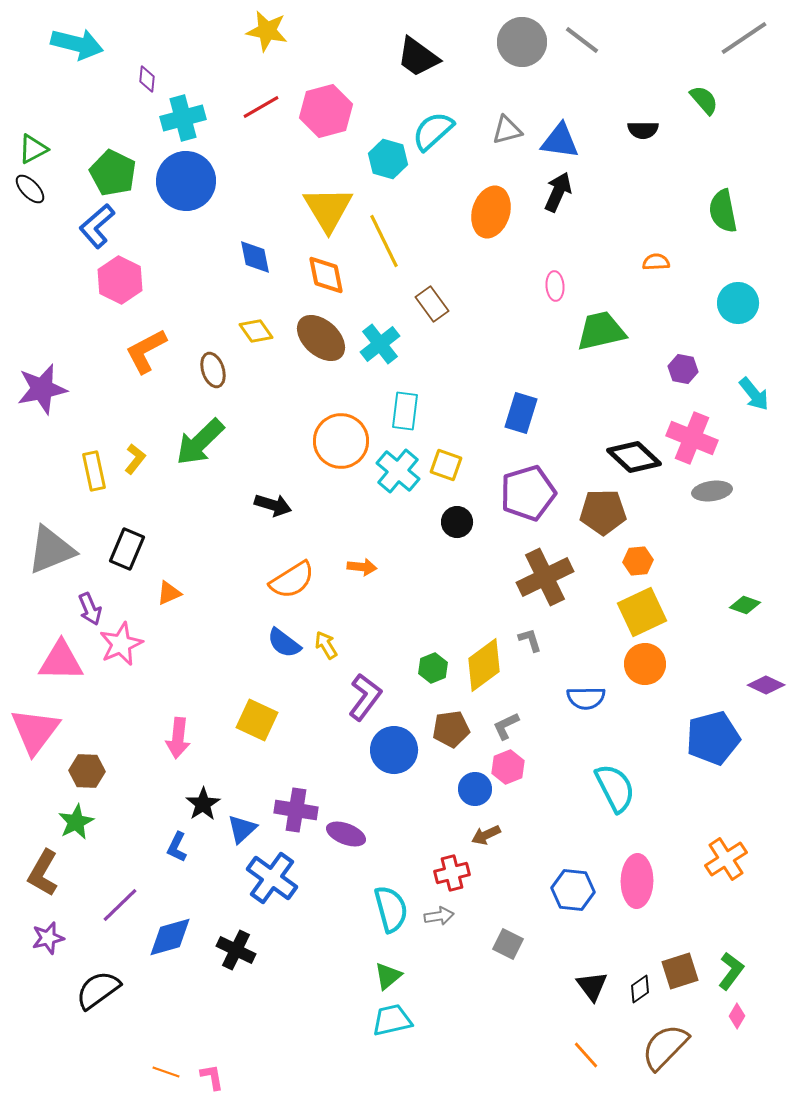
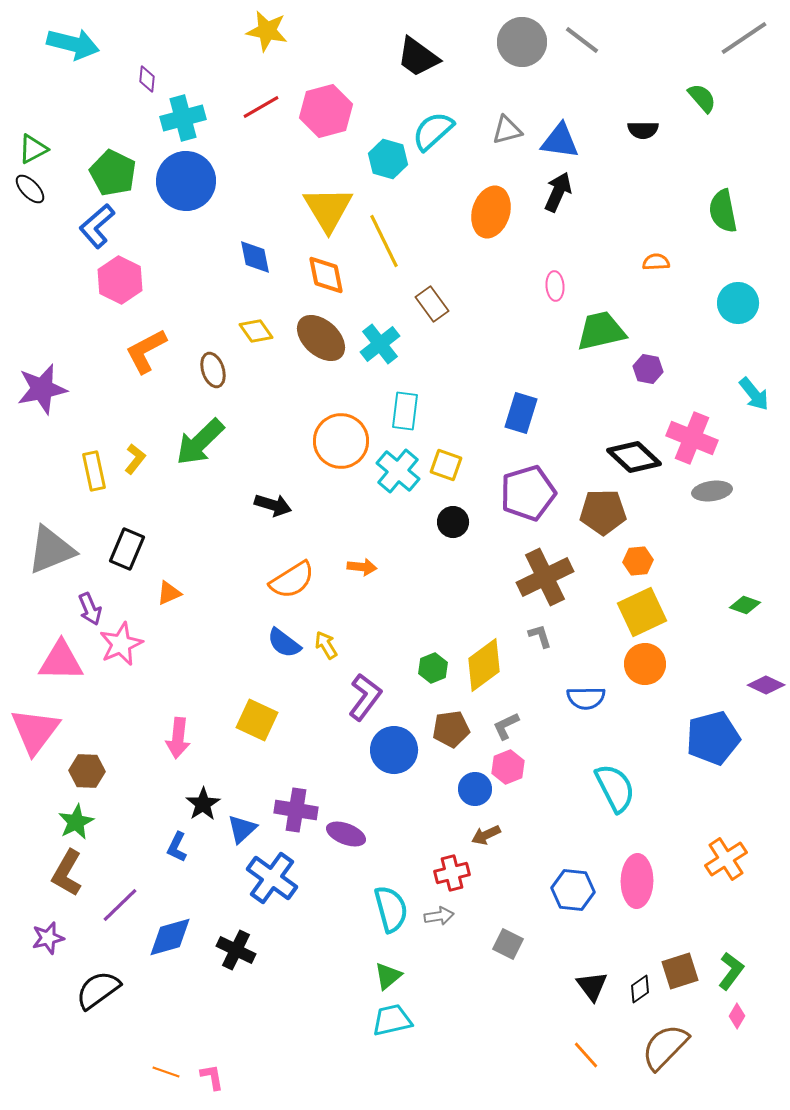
cyan arrow at (77, 44): moved 4 px left
green semicircle at (704, 100): moved 2 px left, 2 px up
purple hexagon at (683, 369): moved 35 px left
black circle at (457, 522): moved 4 px left
gray L-shape at (530, 640): moved 10 px right, 4 px up
brown L-shape at (43, 873): moved 24 px right
